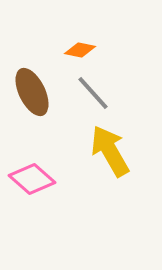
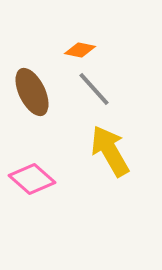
gray line: moved 1 px right, 4 px up
